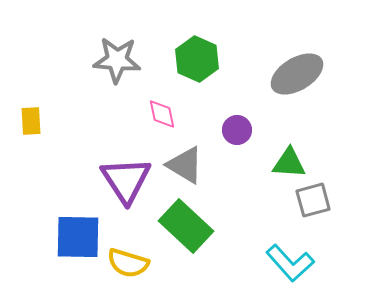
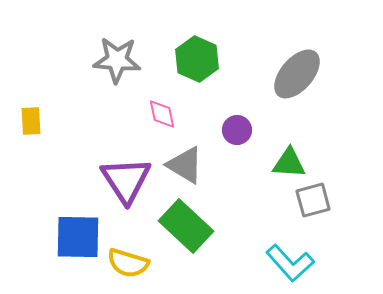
gray ellipse: rotated 18 degrees counterclockwise
